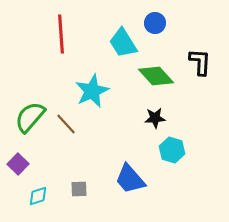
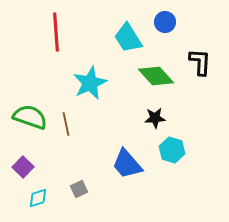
blue circle: moved 10 px right, 1 px up
red line: moved 5 px left, 2 px up
cyan trapezoid: moved 5 px right, 5 px up
cyan star: moved 2 px left, 8 px up
green semicircle: rotated 68 degrees clockwise
brown line: rotated 30 degrees clockwise
purple square: moved 5 px right, 3 px down
blue trapezoid: moved 3 px left, 15 px up
gray square: rotated 24 degrees counterclockwise
cyan diamond: moved 2 px down
